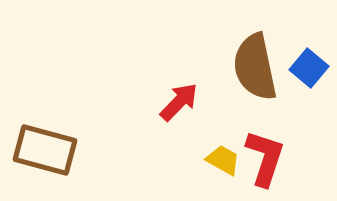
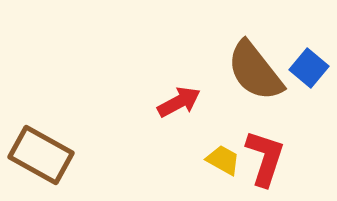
brown semicircle: moved 4 px down; rotated 26 degrees counterclockwise
red arrow: rotated 18 degrees clockwise
brown rectangle: moved 4 px left, 5 px down; rotated 14 degrees clockwise
